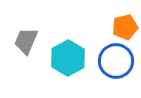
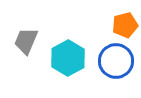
orange pentagon: moved 2 px up
